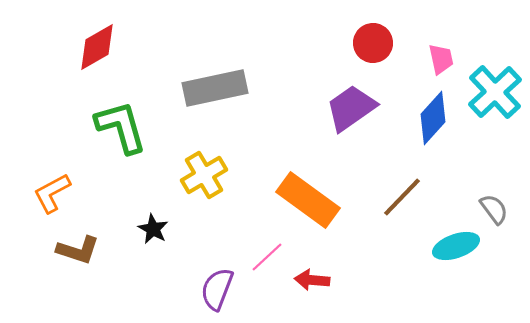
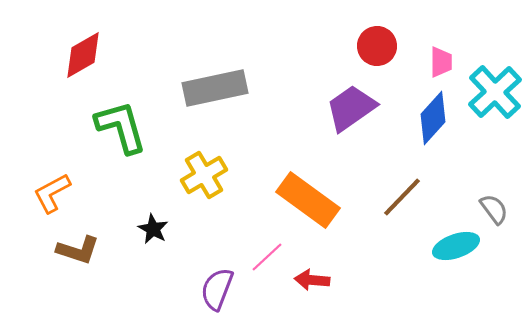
red circle: moved 4 px right, 3 px down
red diamond: moved 14 px left, 8 px down
pink trapezoid: moved 3 px down; rotated 12 degrees clockwise
